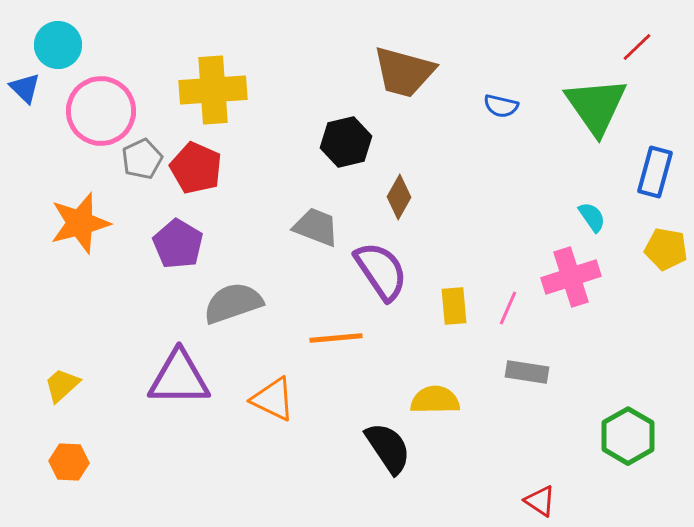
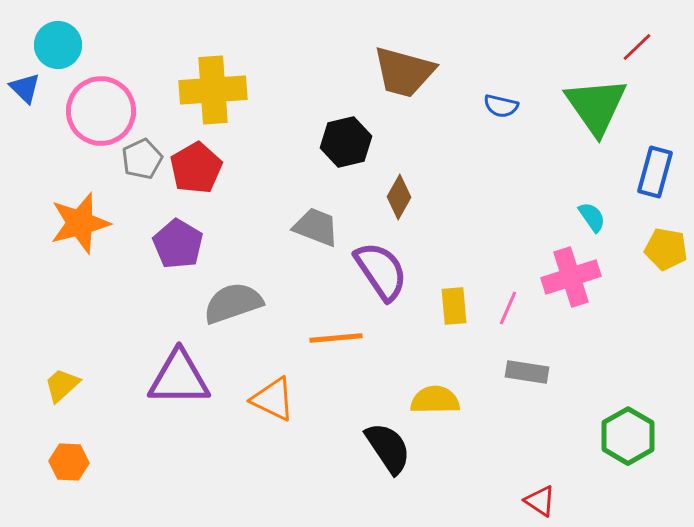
red pentagon: rotated 18 degrees clockwise
